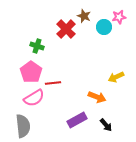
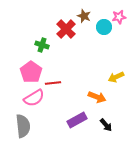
green cross: moved 5 px right, 1 px up
